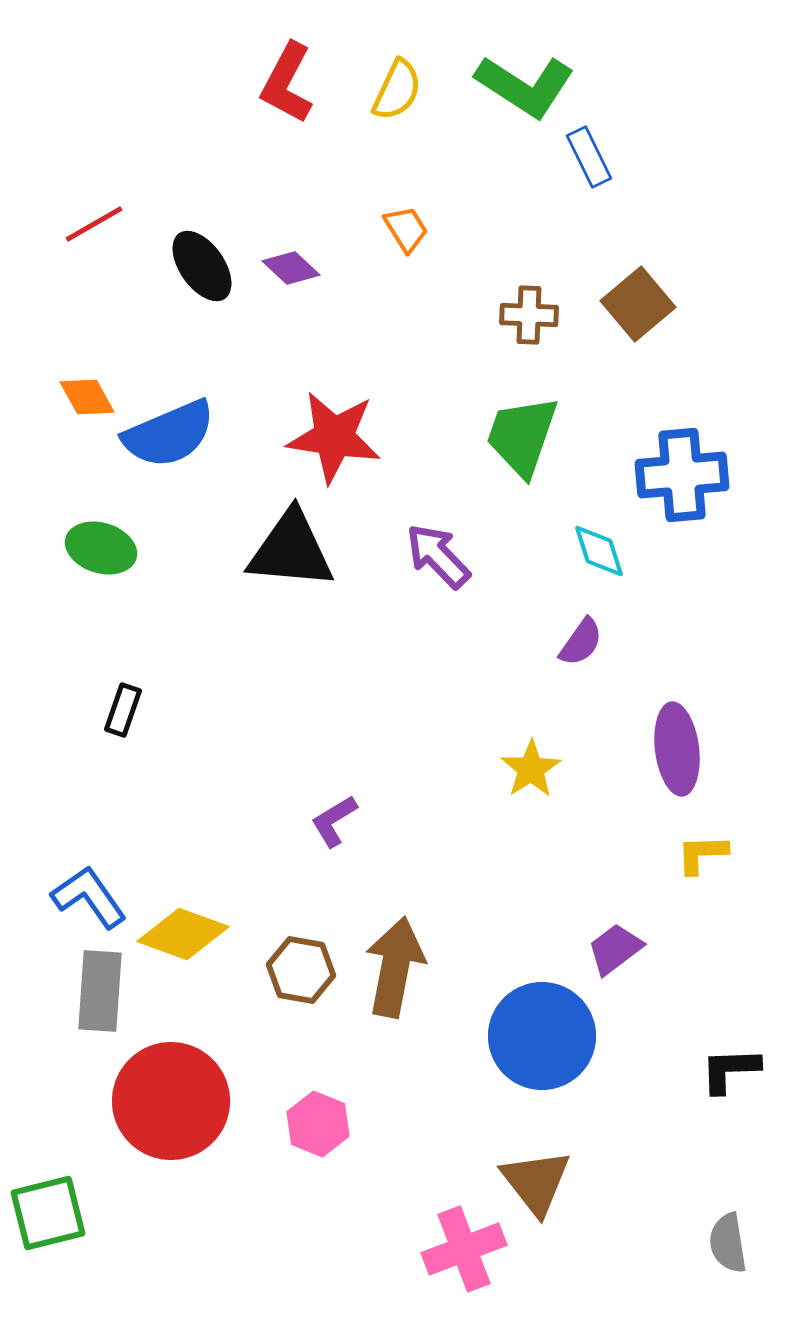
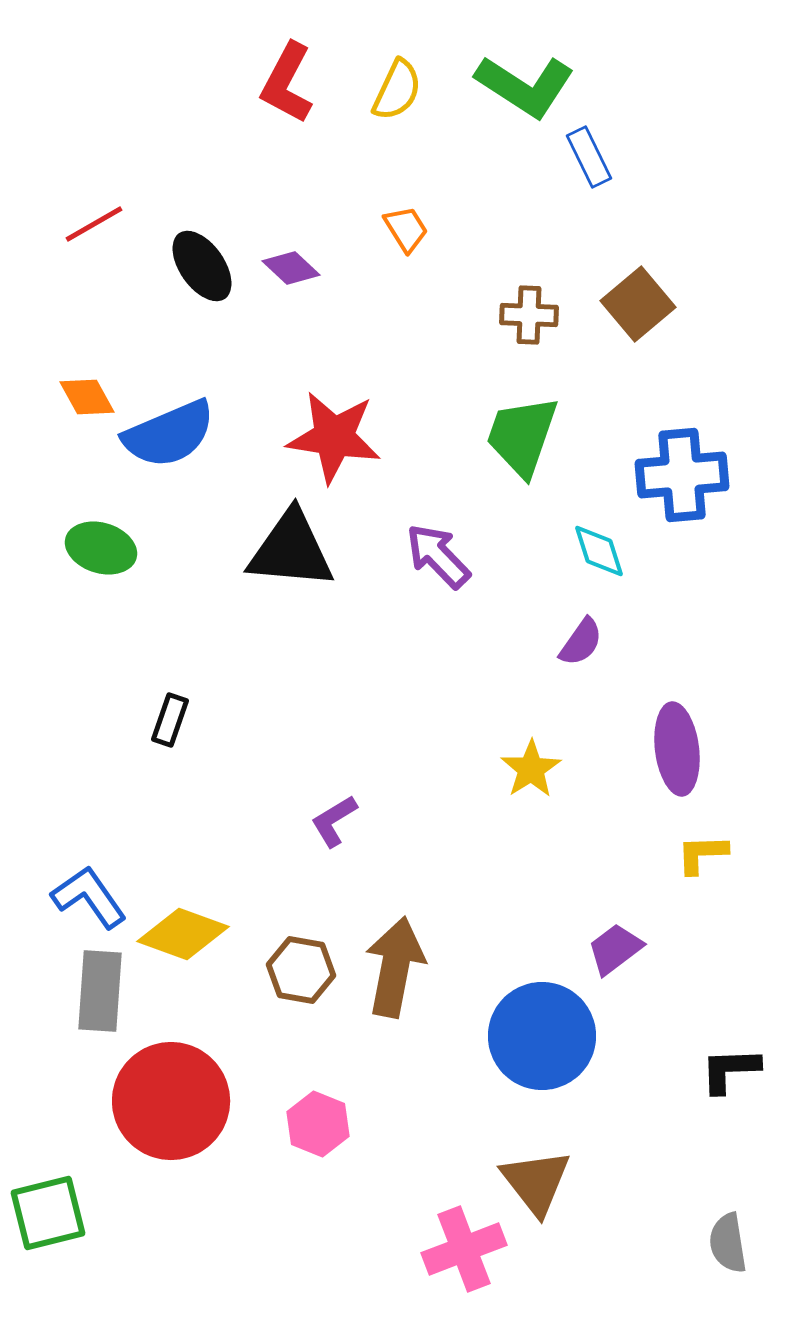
black rectangle: moved 47 px right, 10 px down
